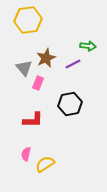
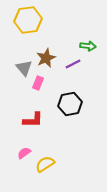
pink semicircle: moved 2 px left, 1 px up; rotated 40 degrees clockwise
